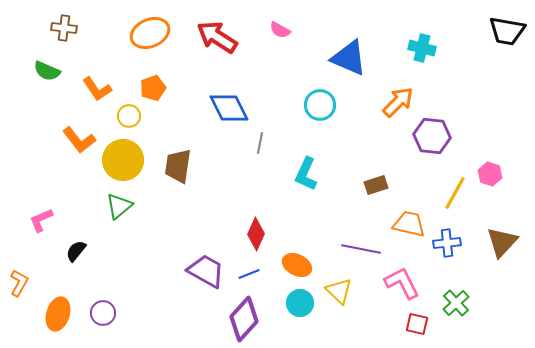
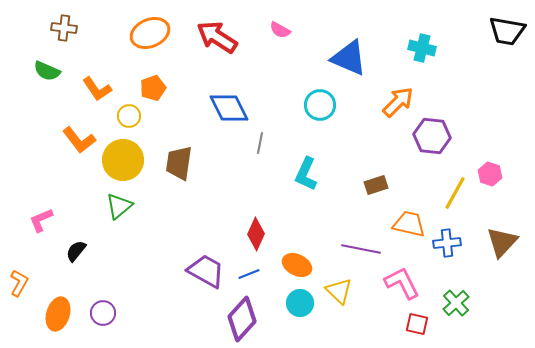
brown trapezoid at (178, 166): moved 1 px right, 3 px up
purple diamond at (244, 319): moved 2 px left
